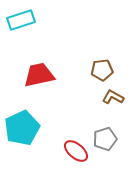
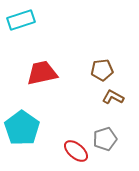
red trapezoid: moved 3 px right, 2 px up
cyan pentagon: rotated 12 degrees counterclockwise
